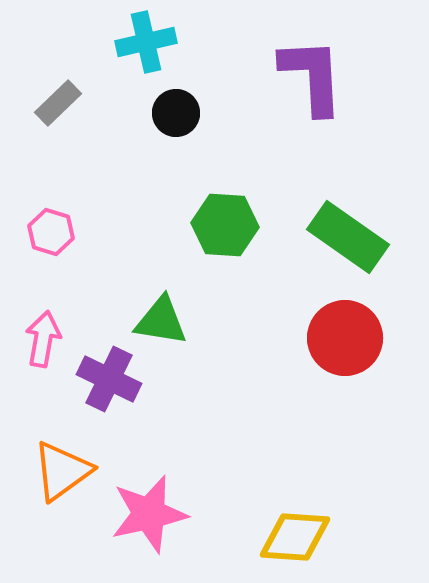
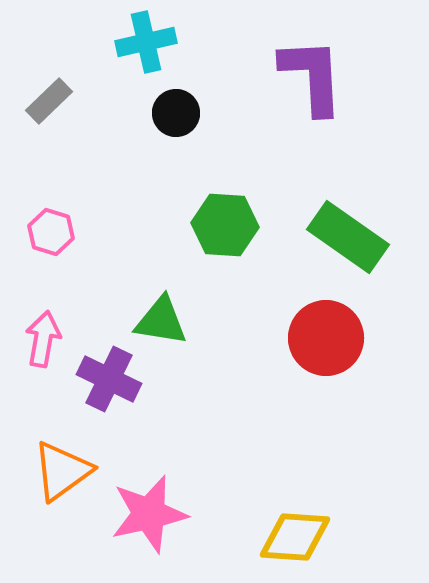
gray rectangle: moved 9 px left, 2 px up
red circle: moved 19 px left
